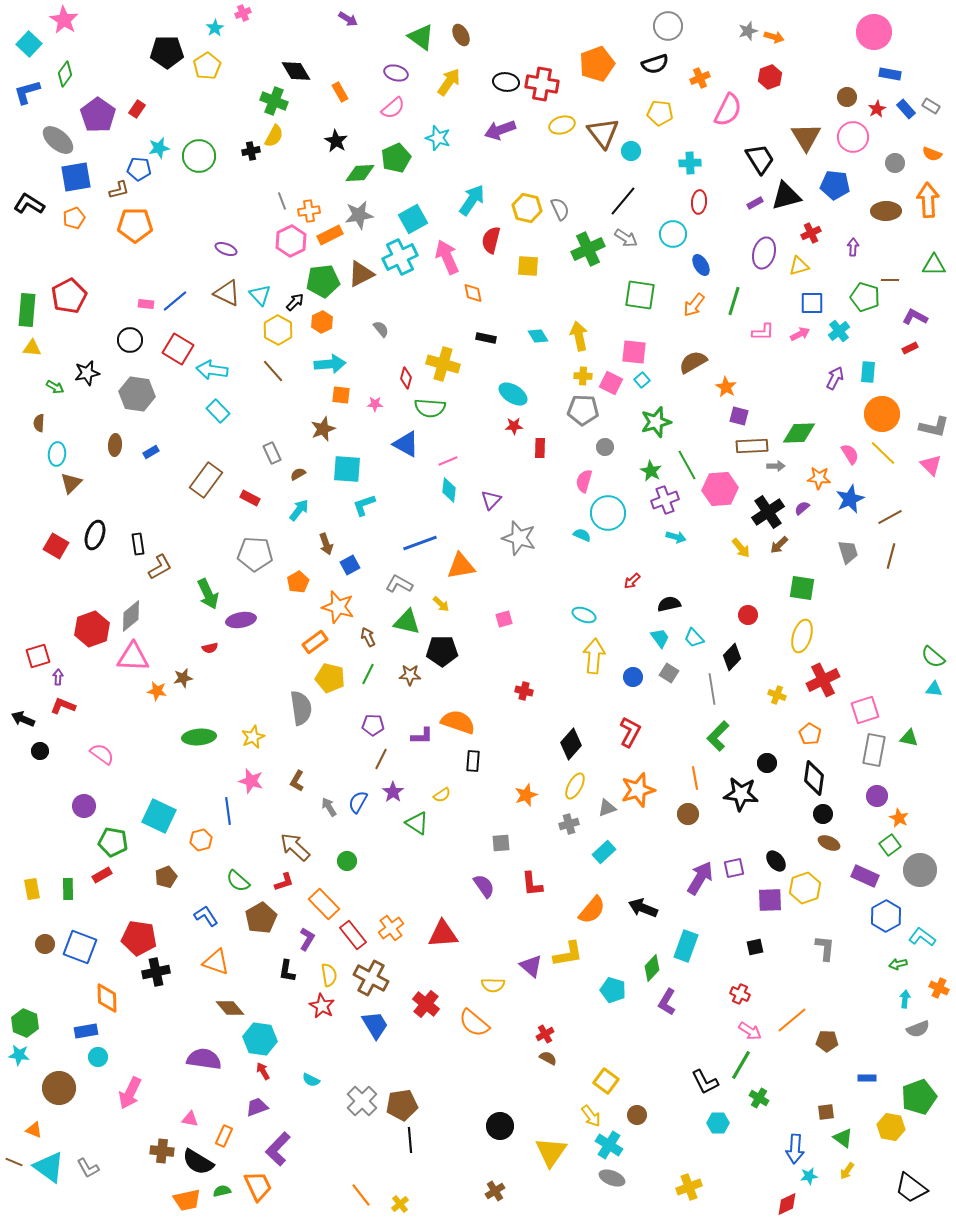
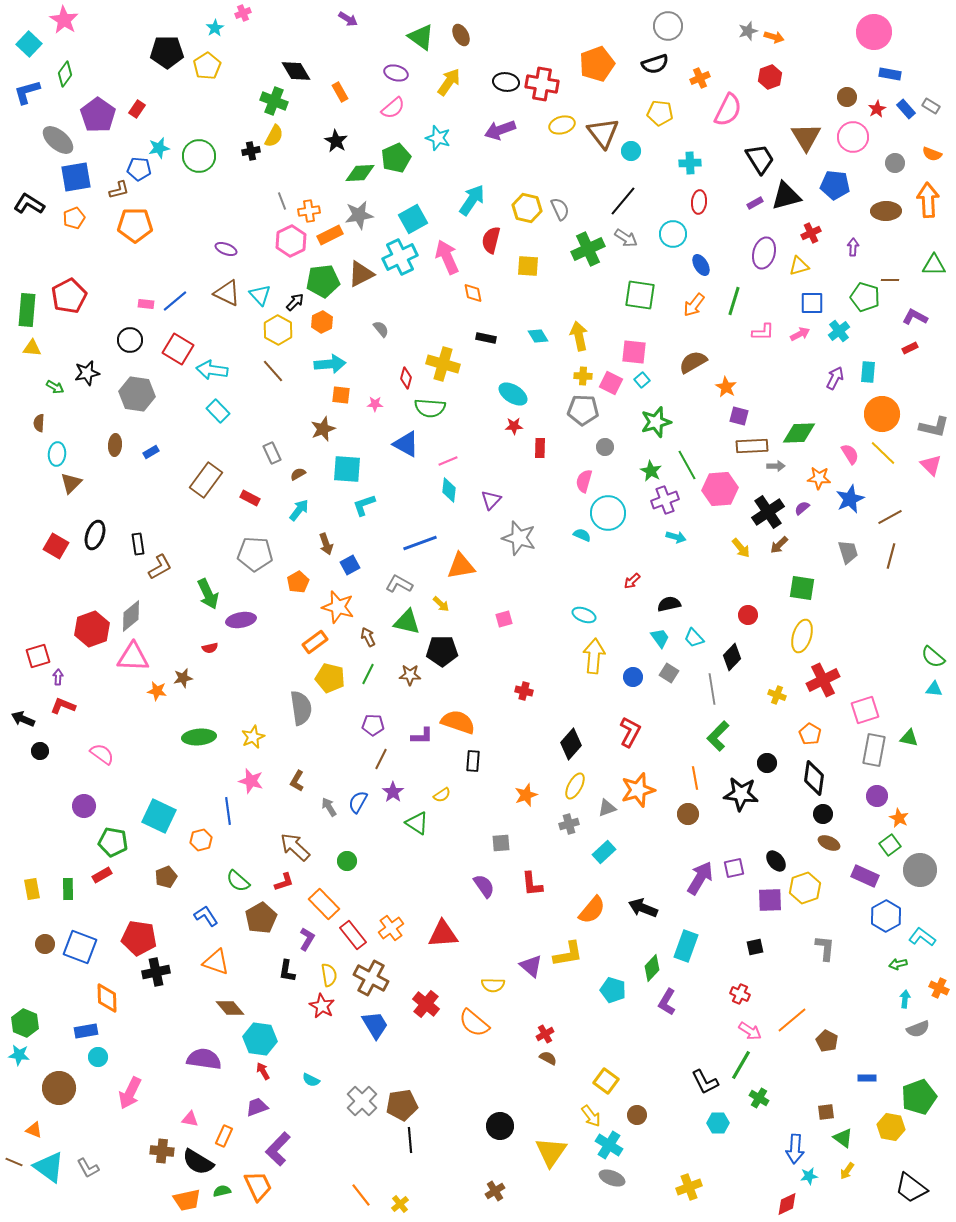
brown pentagon at (827, 1041): rotated 25 degrees clockwise
